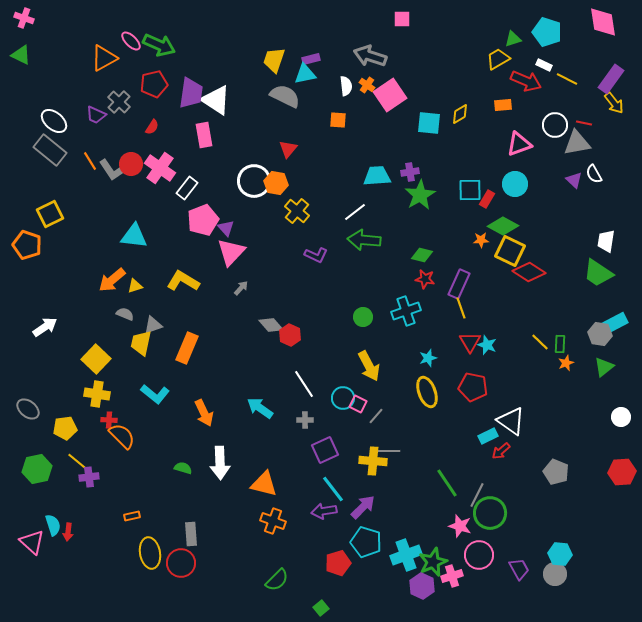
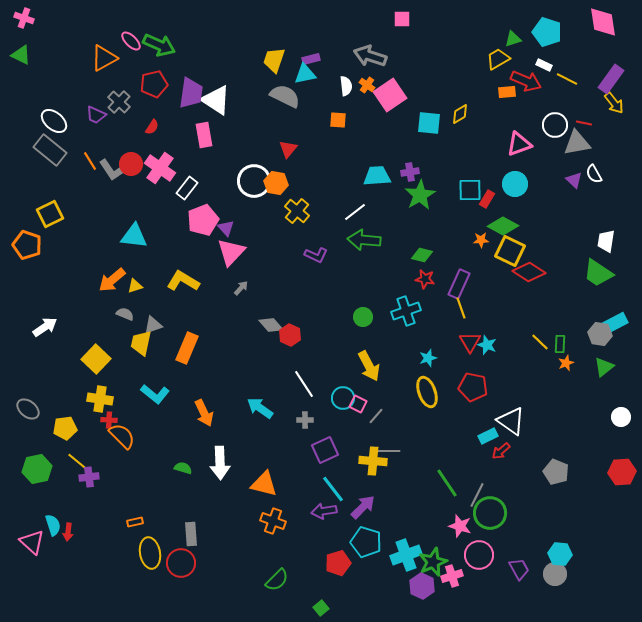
orange rectangle at (503, 105): moved 4 px right, 13 px up
yellow cross at (97, 394): moved 3 px right, 5 px down
orange rectangle at (132, 516): moved 3 px right, 6 px down
